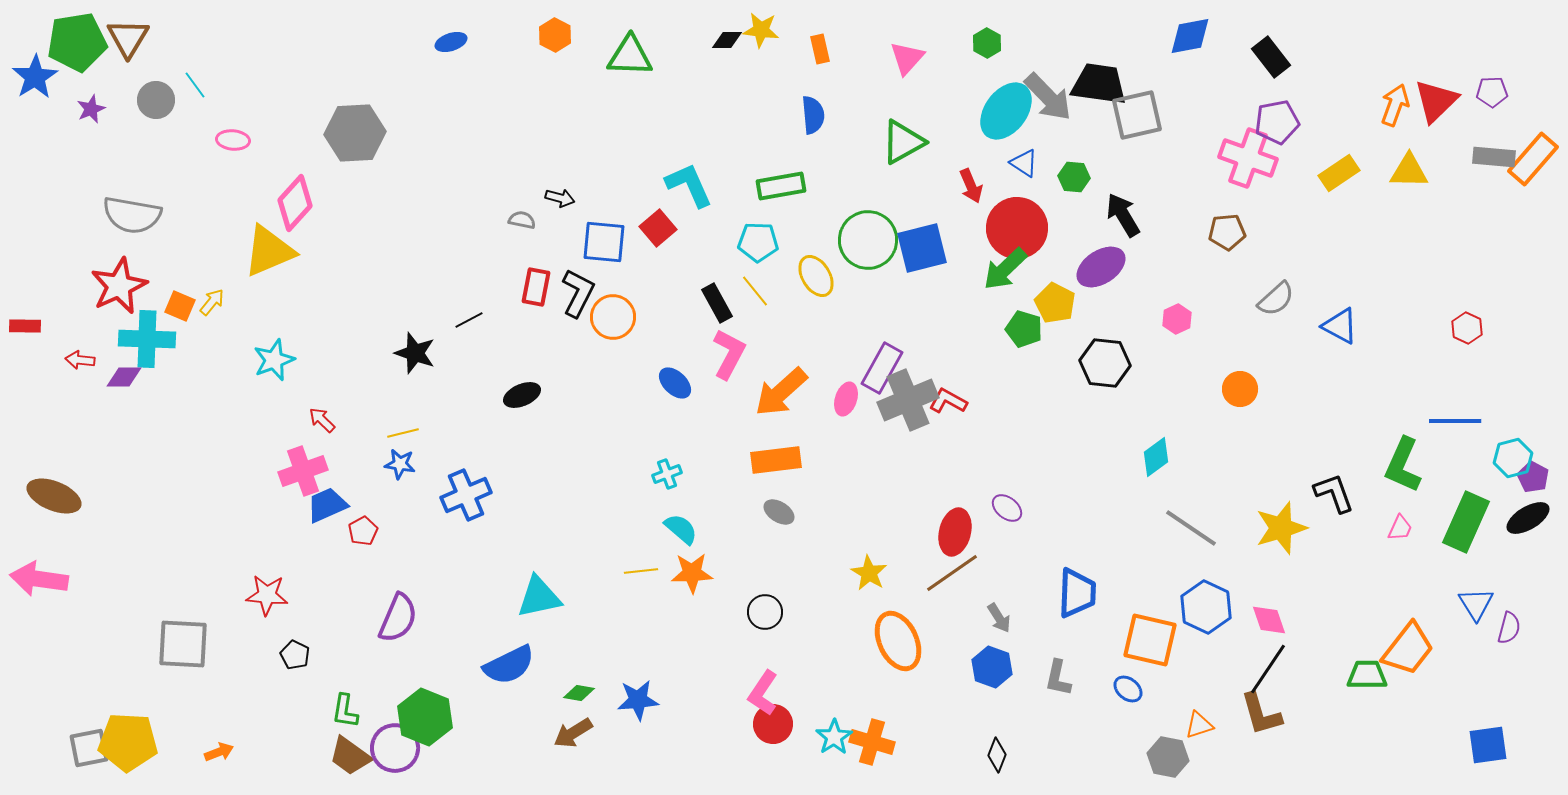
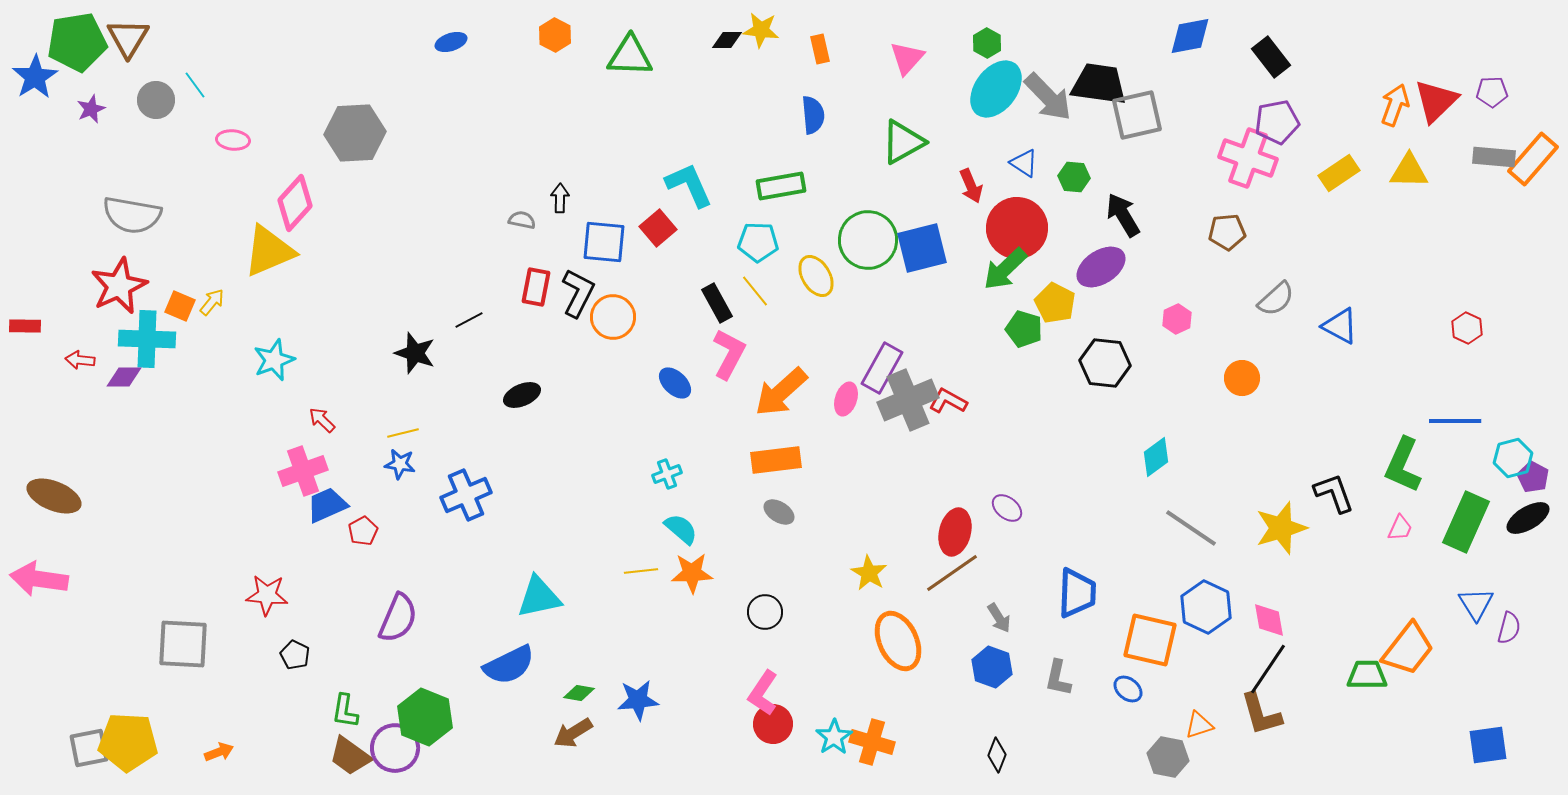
cyan ellipse at (1006, 111): moved 10 px left, 22 px up
black arrow at (560, 198): rotated 104 degrees counterclockwise
orange circle at (1240, 389): moved 2 px right, 11 px up
pink diamond at (1269, 620): rotated 9 degrees clockwise
